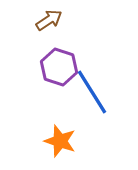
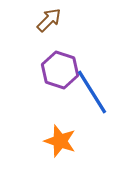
brown arrow: rotated 12 degrees counterclockwise
purple hexagon: moved 1 px right, 3 px down
